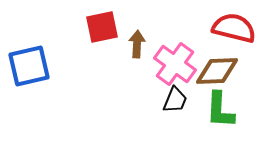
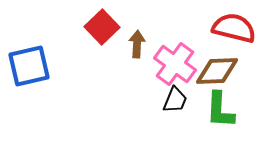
red square: rotated 32 degrees counterclockwise
